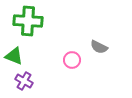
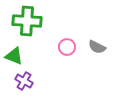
green cross: moved 1 px left
gray semicircle: moved 2 px left
pink circle: moved 5 px left, 13 px up
